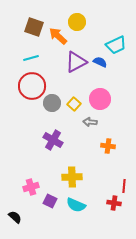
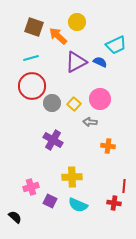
cyan semicircle: moved 2 px right
